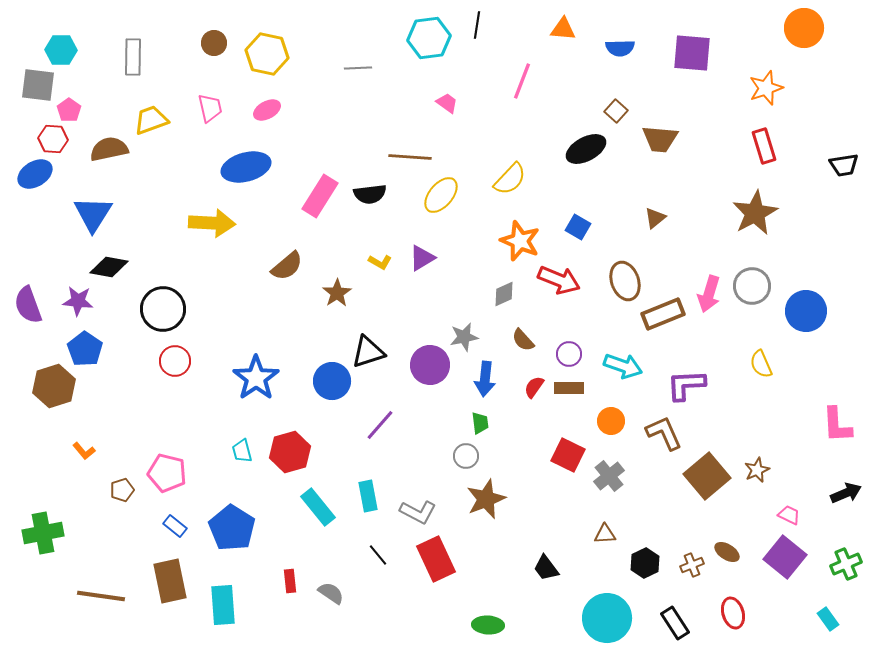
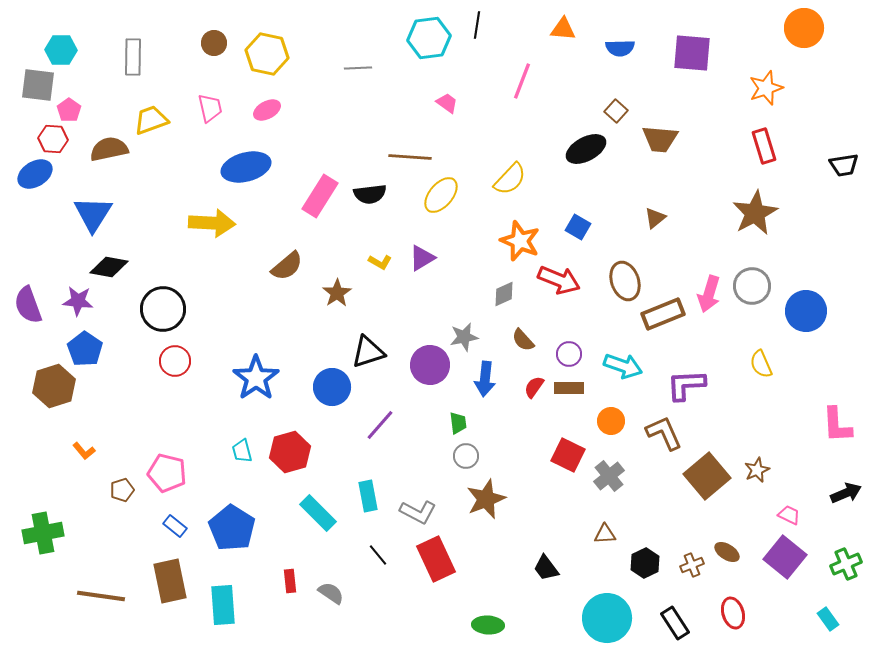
blue circle at (332, 381): moved 6 px down
green trapezoid at (480, 423): moved 22 px left
cyan rectangle at (318, 507): moved 6 px down; rotated 6 degrees counterclockwise
